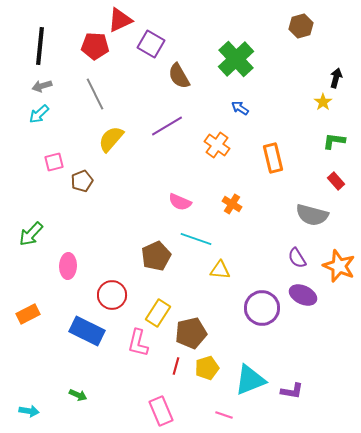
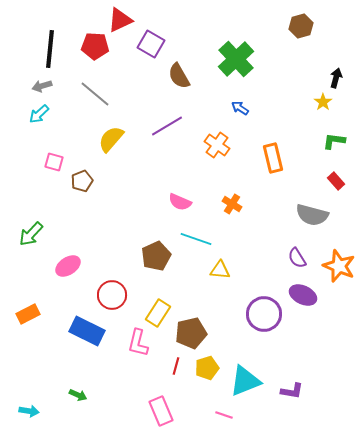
black line at (40, 46): moved 10 px right, 3 px down
gray line at (95, 94): rotated 24 degrees counterclockwise
pink square at (54, 162): rotated 30 degrees clockwise
pink ellipse at (68, 266): rotated 55 degrees clockwise
purple circle at (262, 308): moved 2 px right, 6 px down
cyan triangle at (250, 380): moved 5 px left, 1 px down
